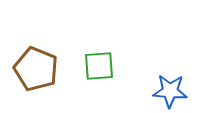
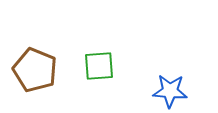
brown pentagon: moved 1 px left, 1 px down
